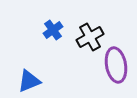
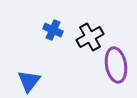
blue cross: rotated 30 degrees counterclockwise
blue triangle: rotated 30 degrees counterclockwise
